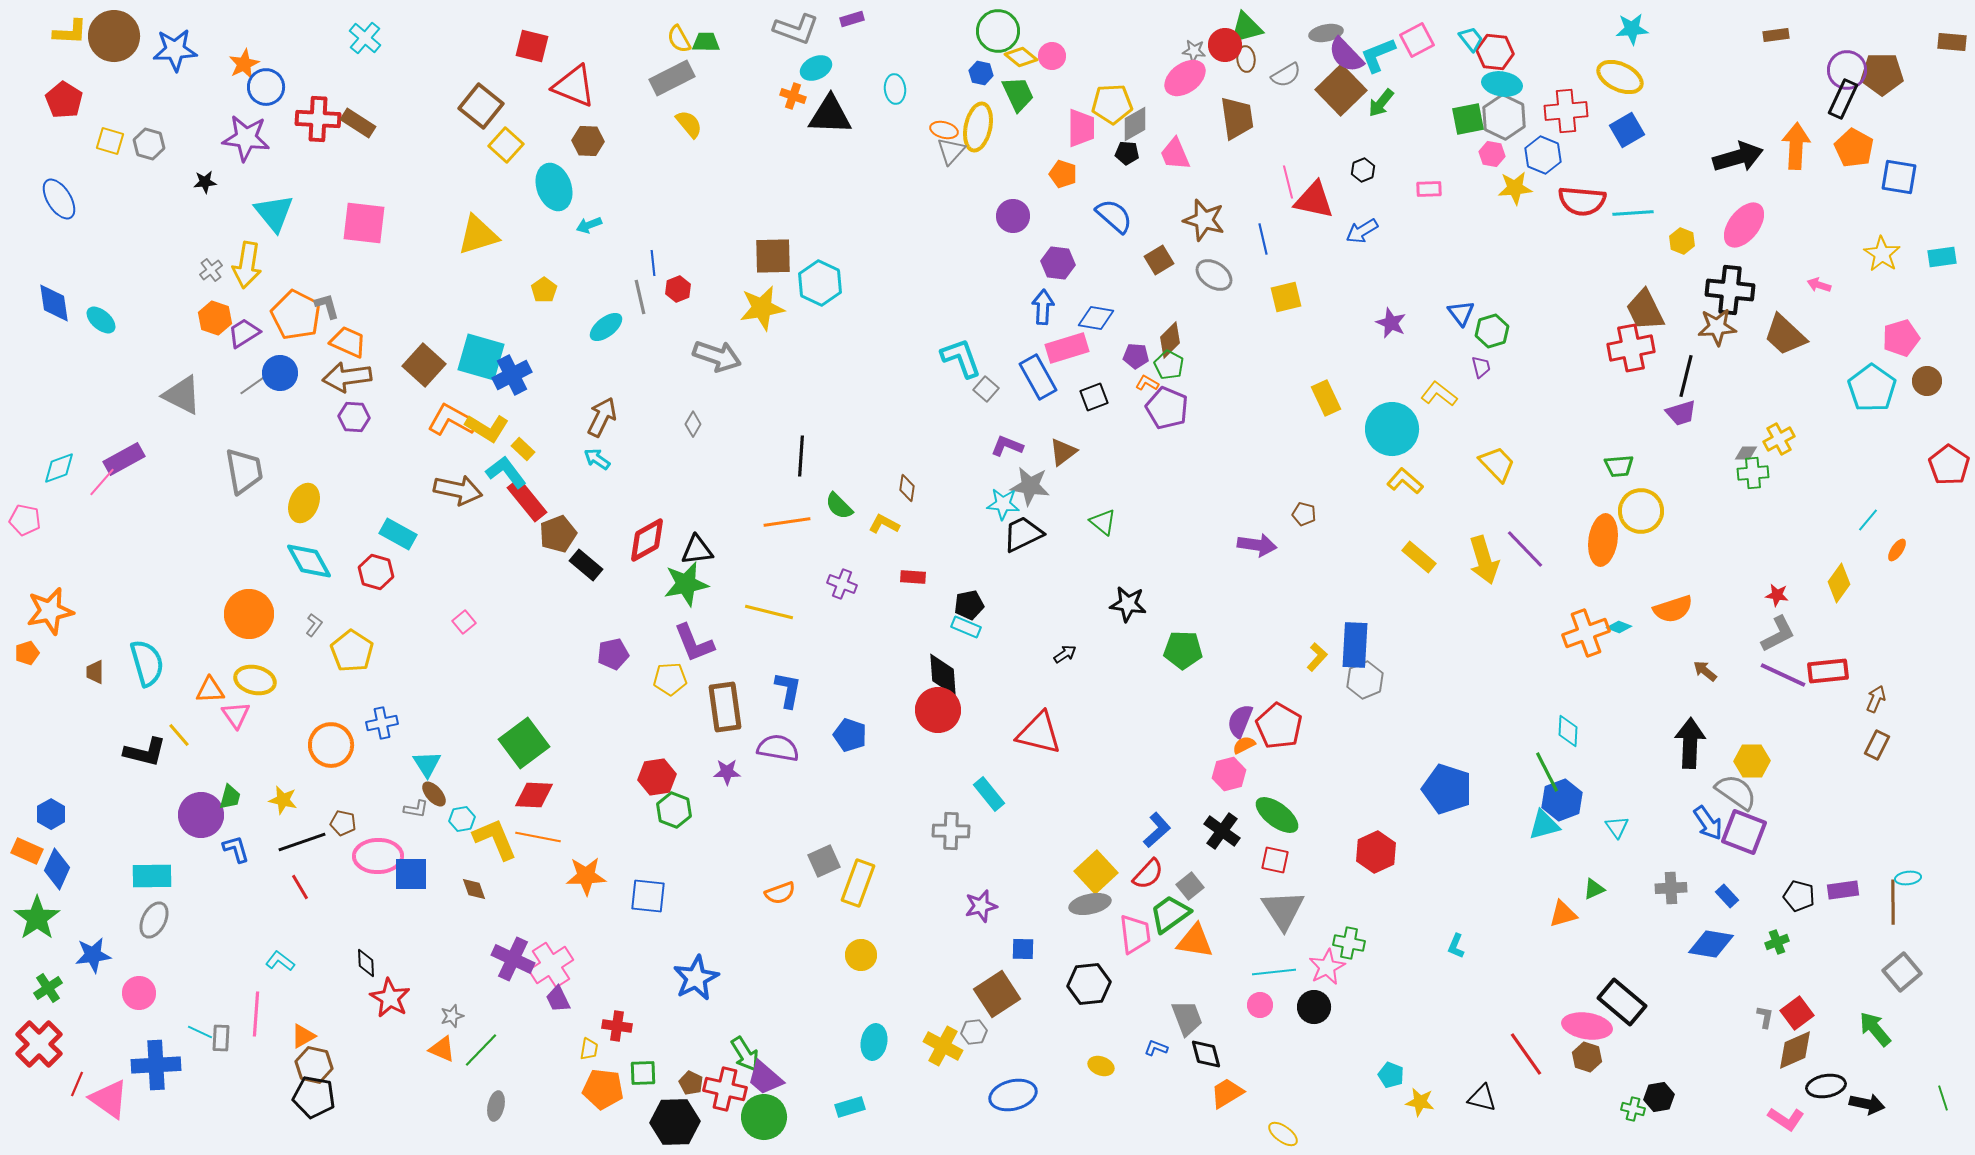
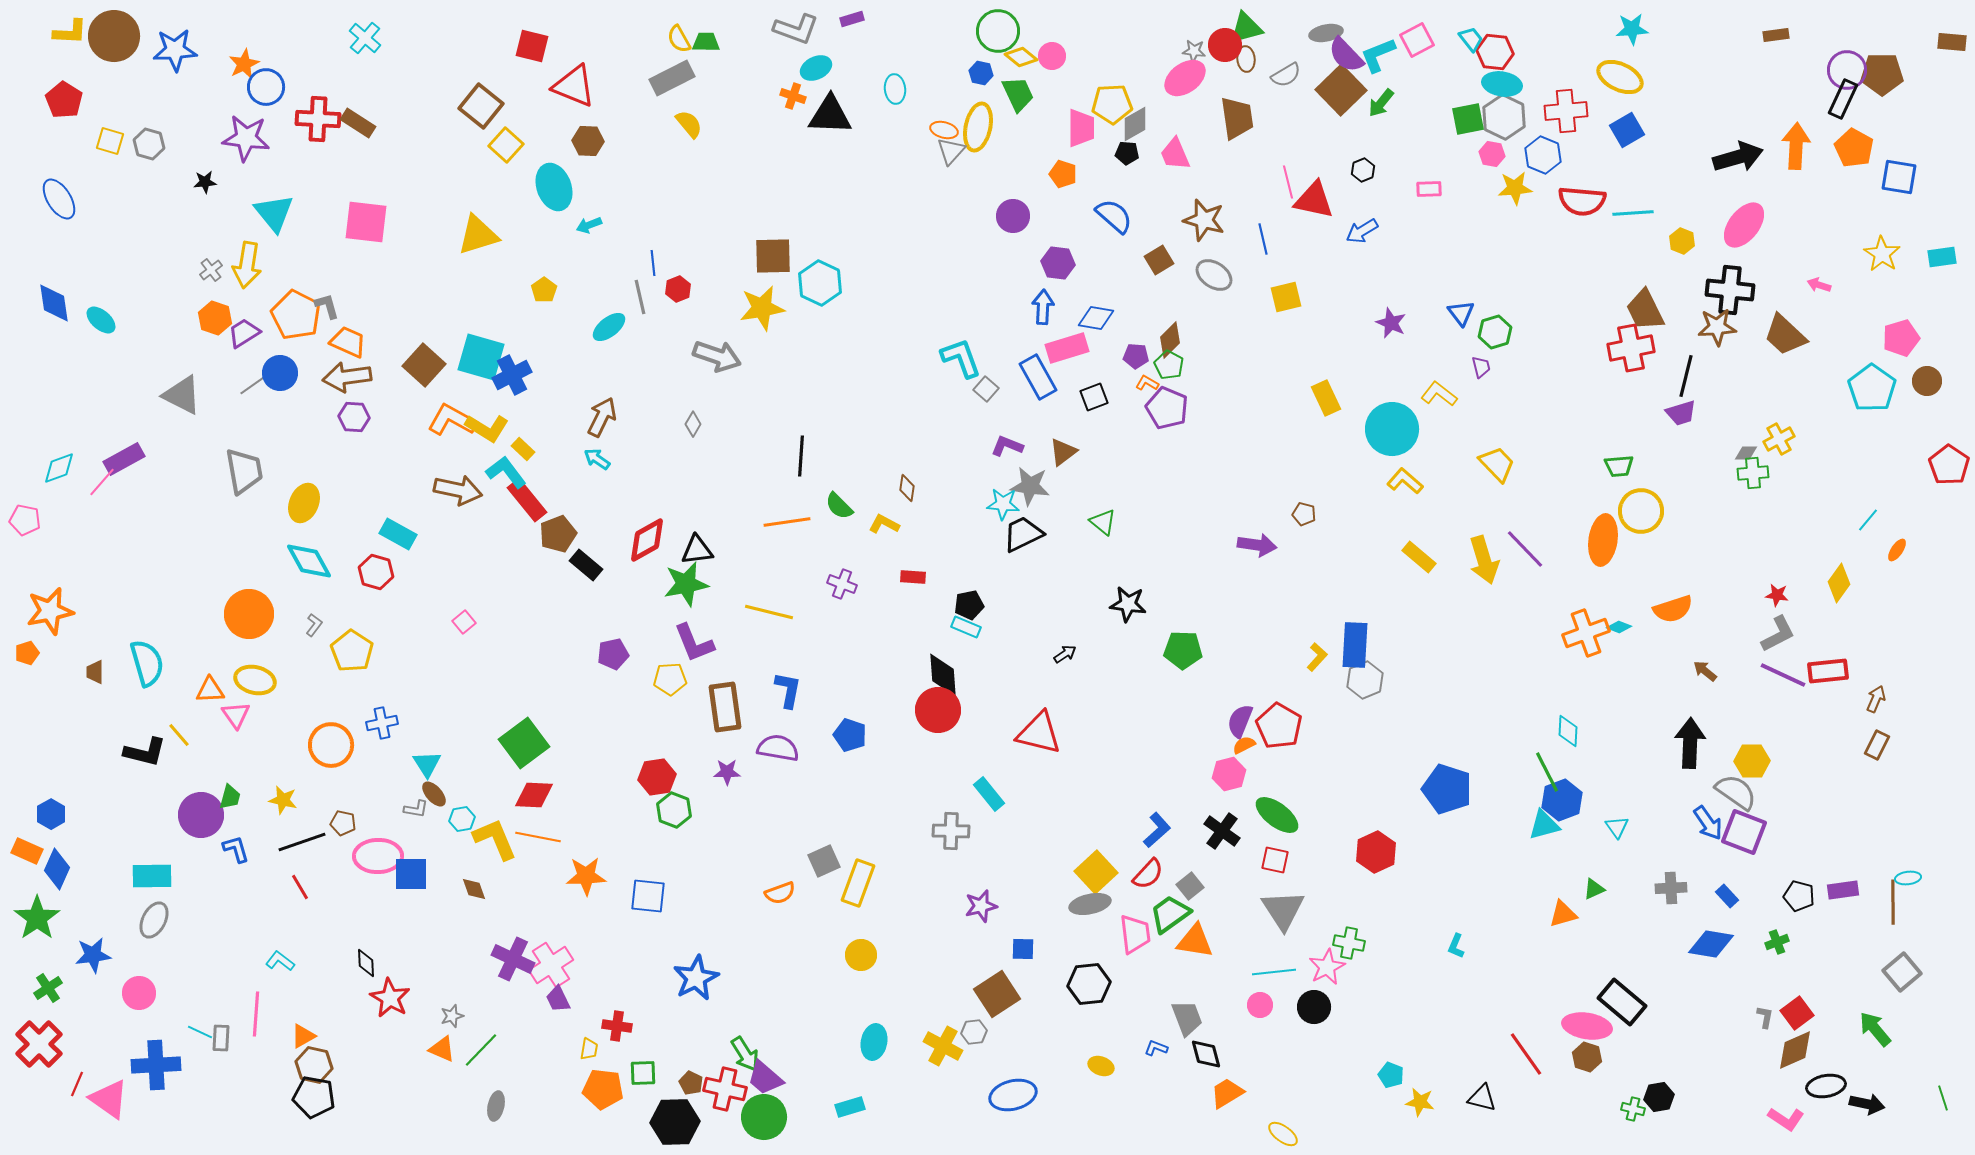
pink square at (364, 223): moved 2 px right, 1 px up
cyan ellipse at (606, 327): moved 3 px right
green hexagon at (1492, 331): moved 3 px right, 1 px down
